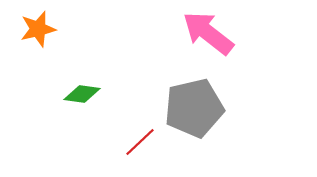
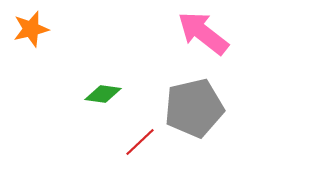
orange star: moved 7 px left
pink arrow: moved 5 px left
green diamond: moved 21 px right
